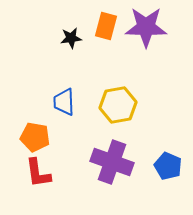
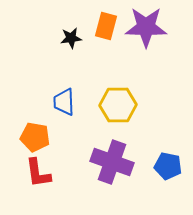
yellow hexagon: rotated 9 degrees clockwise
blue pentagon: rotated 12 degrees counterclockwise
